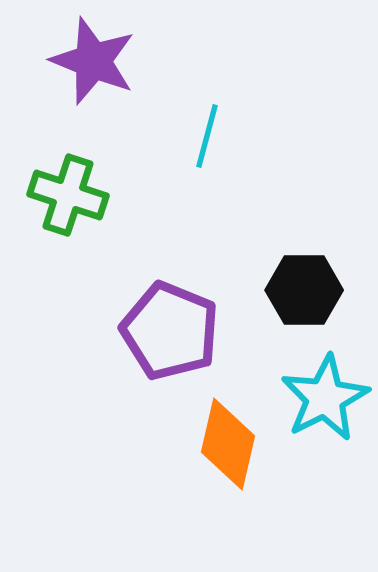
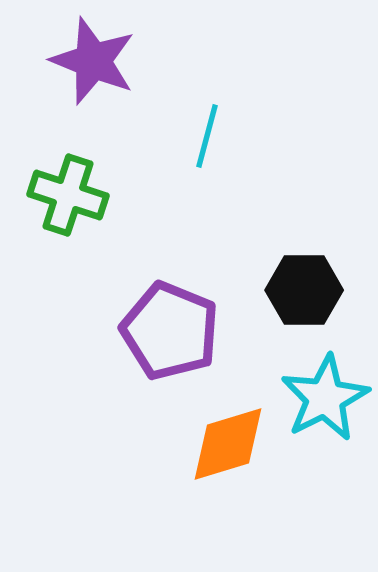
orange diamond: rotated 60 degrees clockwise
